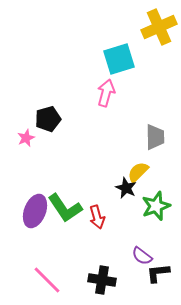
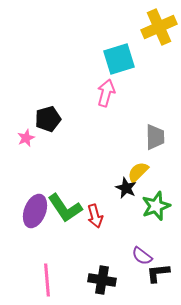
red arrow: moved 2 px left, 1 px up
pink line: rotated 40 degrees clockwise
